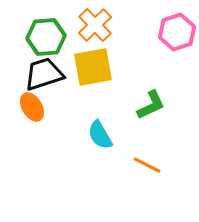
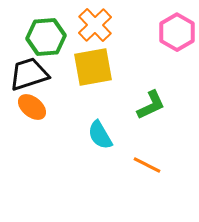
pink hexagon: rotated 12 degrees counterclockwise
black trapezoid: moved 15 px left
orange ellipse: rotated 20 degrees counterclockwise
